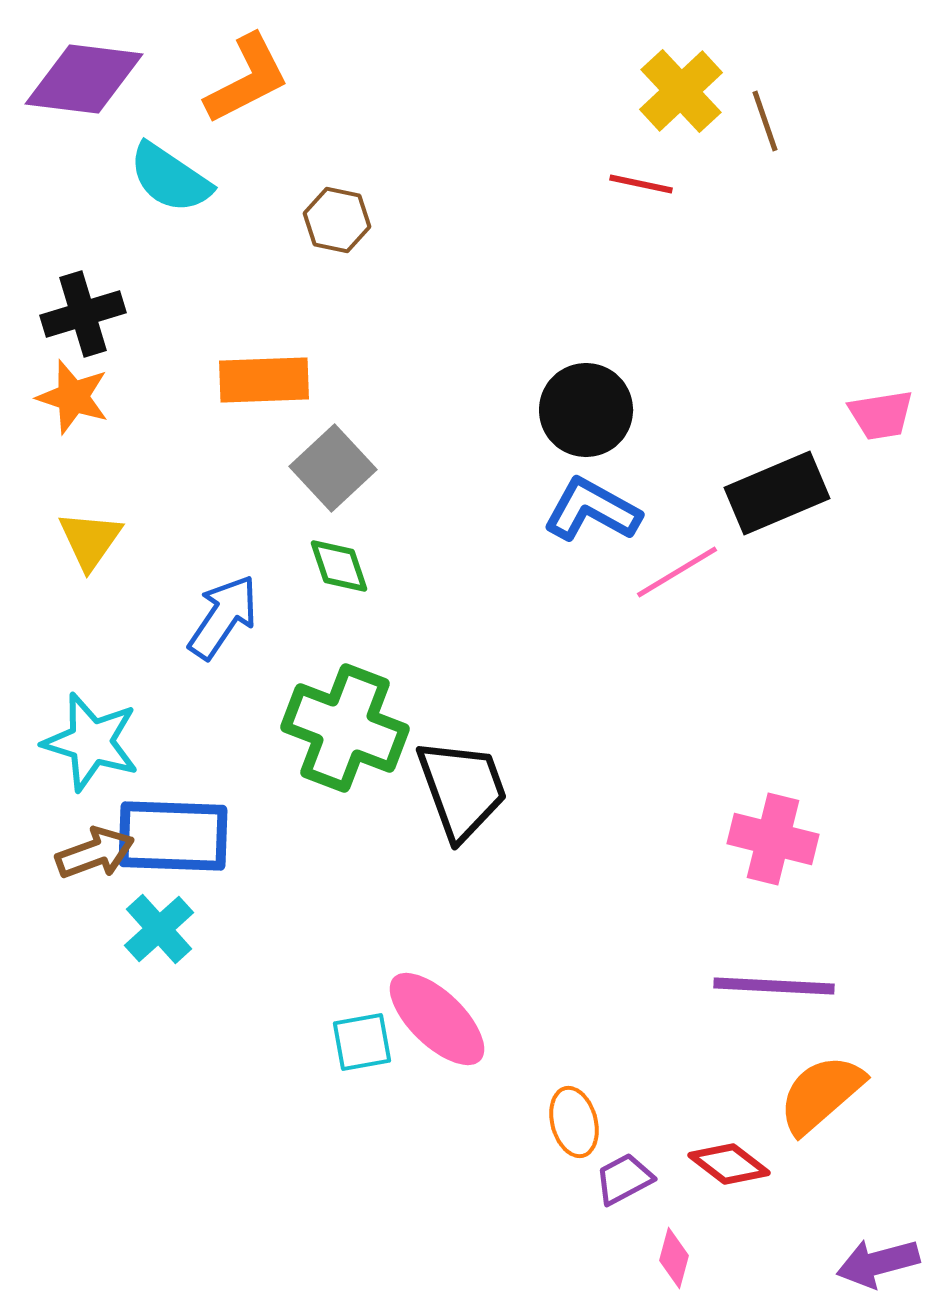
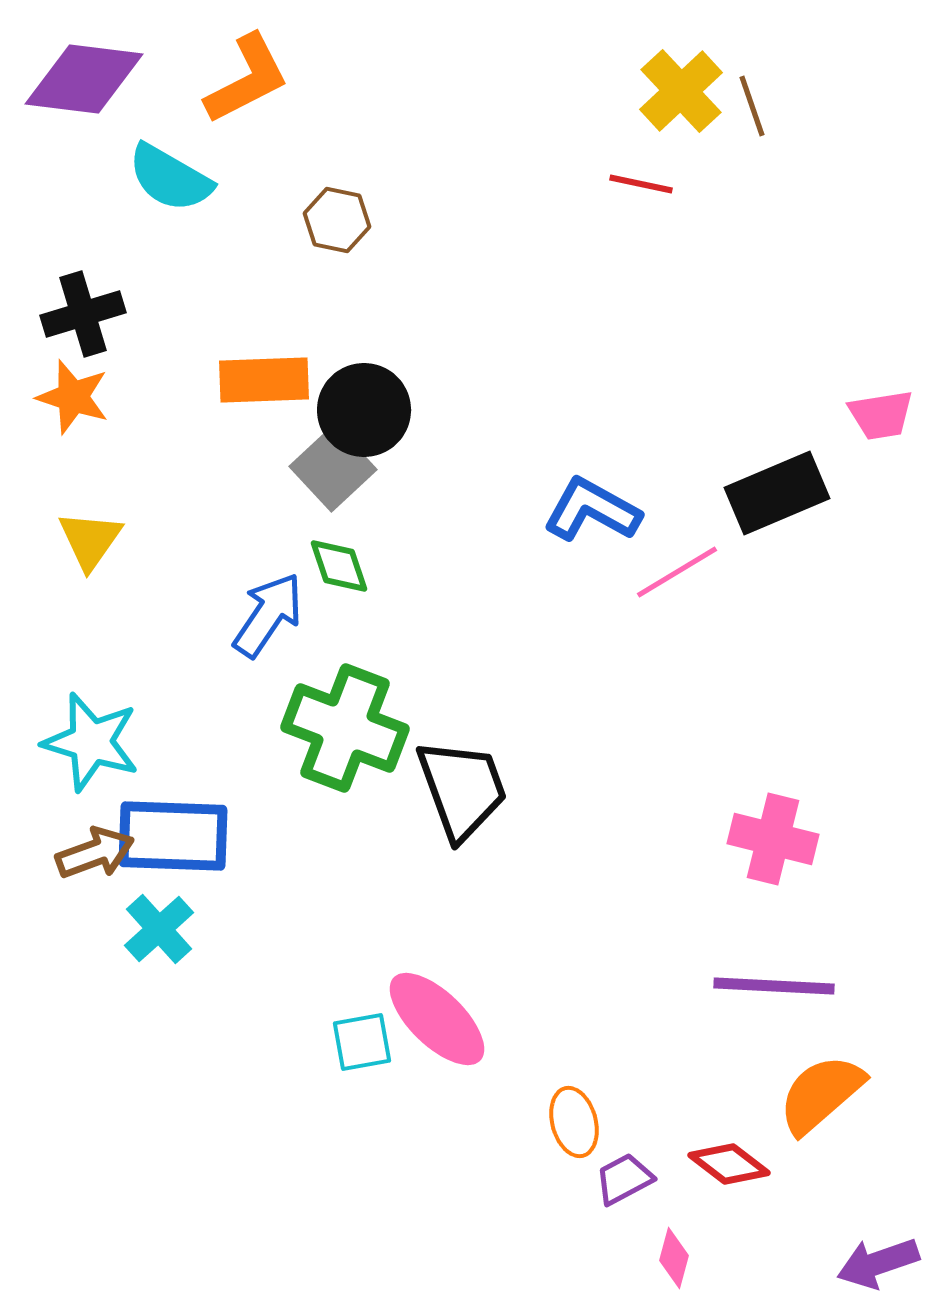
brown line: moved 13 px left, 15 px up
cyan semicircle: rotated 4 degrees counterclockwise
black circle: moved 222 px left
blue arrow: moved 45 px right, 2 px up
purple arrow: rotated 4 degrees counterclockwise
